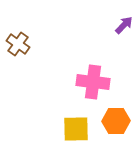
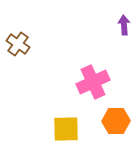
purple arrow: rotated 48 degrees counterclockwise
pink cross: rotated 32 degrees counterclockwise
yellow square: moved 10 px left
